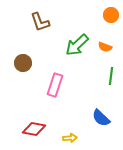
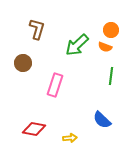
orange circle: moved 15 px down
brown L-shape: moved 3 px left, 7 px down; rotated 145 degrees counterclockwise
blue semicircle: moved 1 px right, 2 px down
